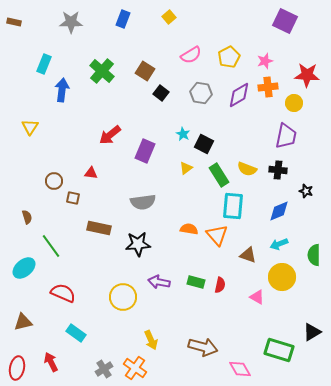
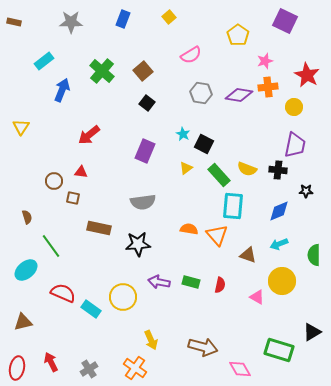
yellow pentagon at (229, 57): moved 9 px right, 22 px up; rotated 10 degrees counterclockwise
cyan rectangle at (44, 64): moved 3 px up; rotated 30 degrees clockwise
brown square at (145, 71): moved 2 px left; rotated 18 degrees clockwise
red star at (307, 75): rotated 25 degrees clockwise
blue arrow at (62, 90): rotated 15 degrees clockwise
black square at (161, 93): moved 14 px left, 10 px down
purple diamond at (239, 95): rotated 40 degrees clockwise
yellow circle at (294, 103): moved 4 px down
yellow triangle at (30, 127): moved 9 px left
red arrow at (110, 135): moved 21 px left
purple trapezoid at (286, 136): moved 9 px right, 9 px down
red triangle at (91, 173): moved 10 px left, 1 px up
green rectangle at (219, 175): rotated 10 degrees counterclockwise
black star at (306, 191): rotated 16 degrees counterclockwise
cyan ellipse at (24, 268): moved 2 px right, 2 px down
yellow circle at (282, 277): moved 4 px down
green rectangle at (196, 282): moved 5 px left
cyan rectangle at (76, 333): moved 15 px right, 24 px up
gray cross at (104, 369): moved 15 px left
